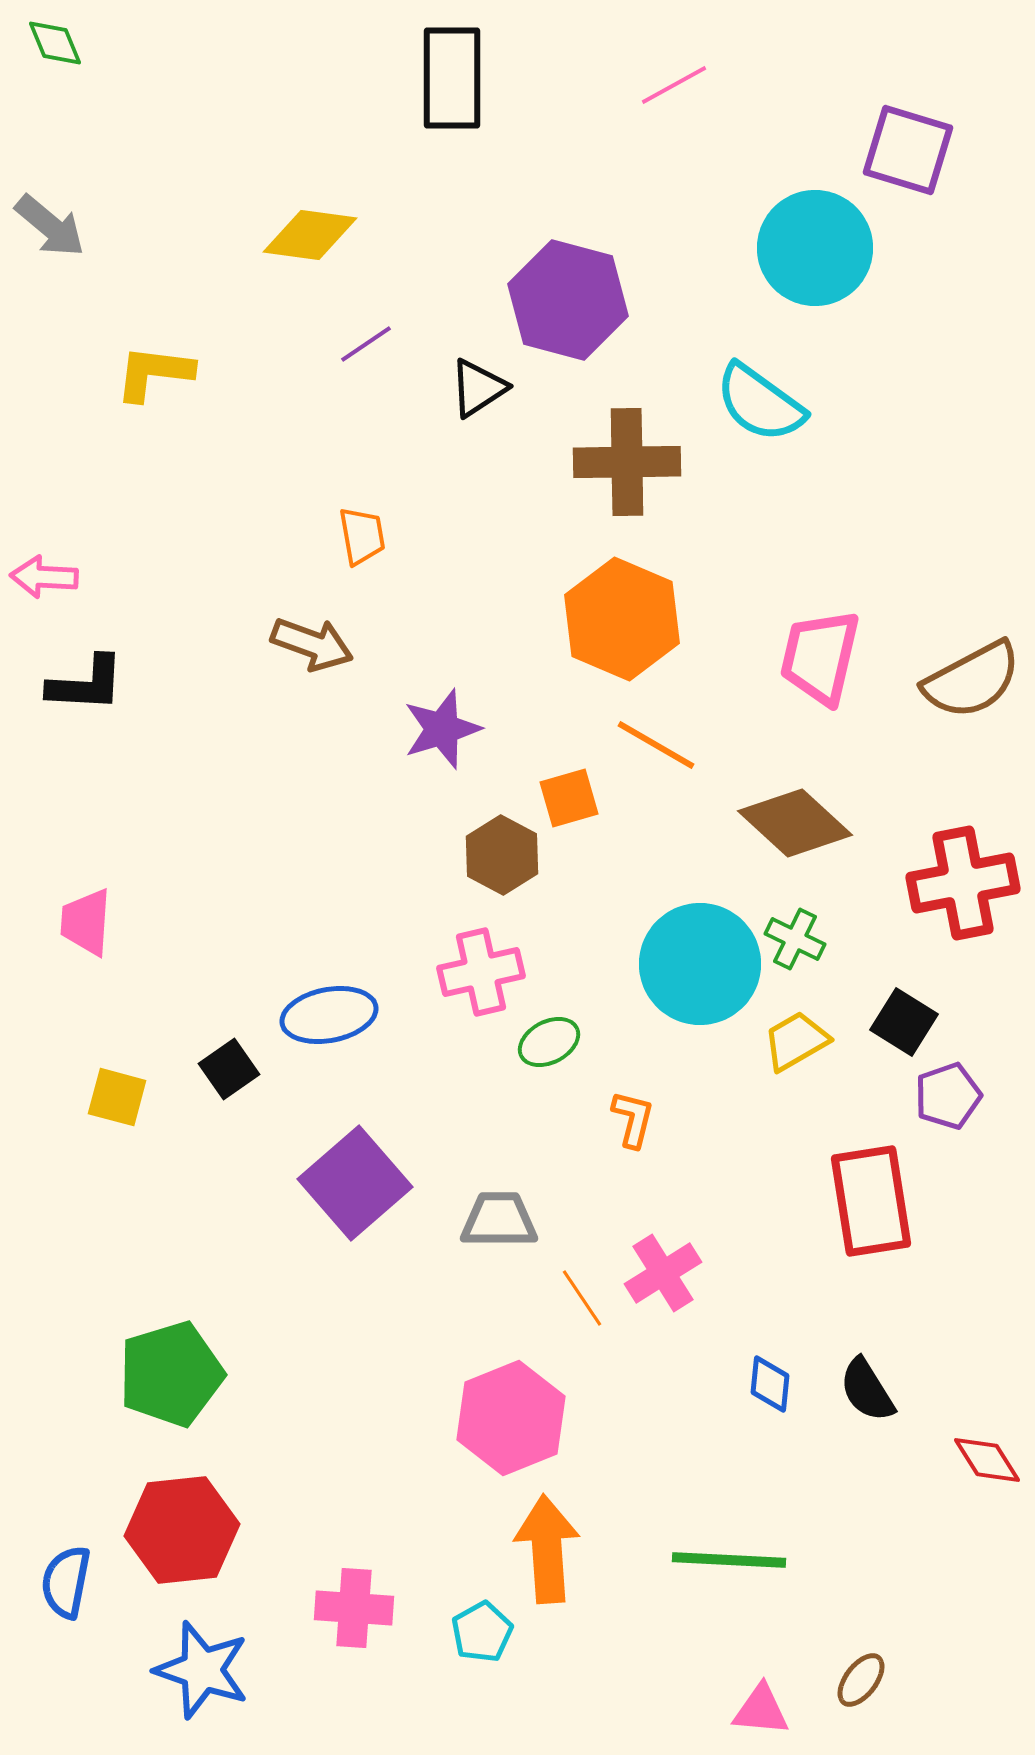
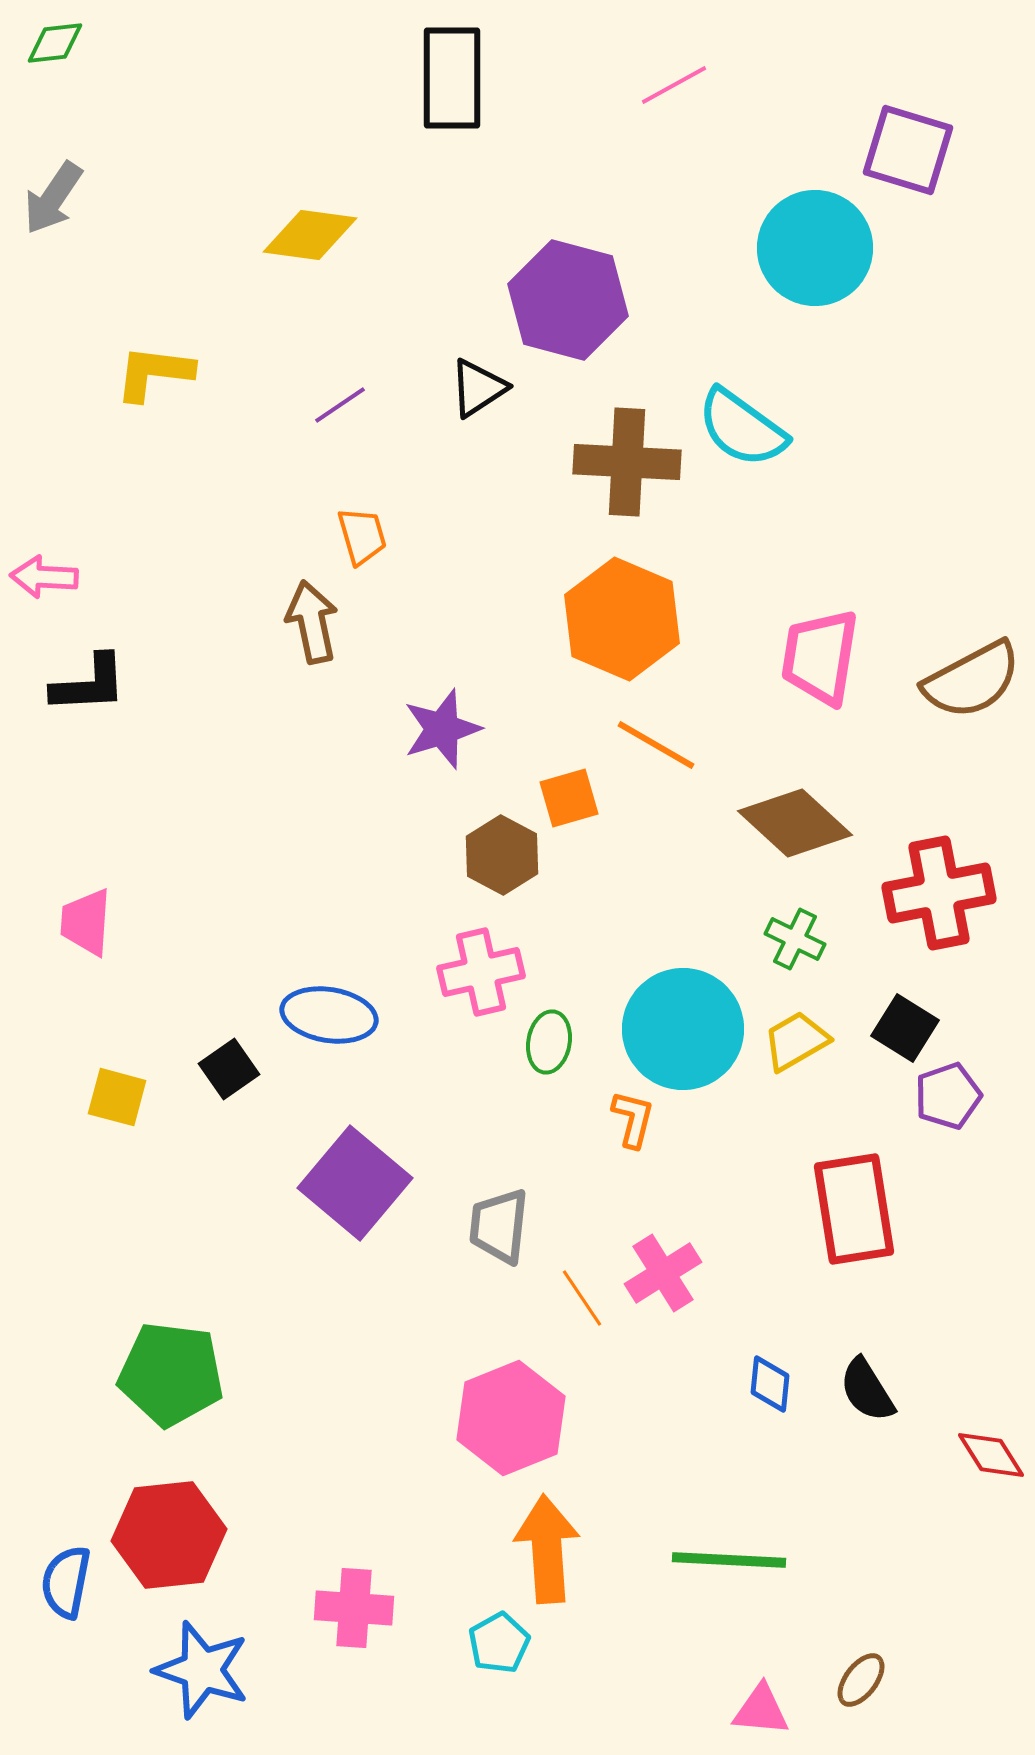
green diamond at (55, 43): rotated 74 degrees counterclockwise
gray arrow at (50, 226): moved 3 px right, 28 px up; rotated 84 degrees clockwise
purple line at (366, 344): moved 26 px left, 61 px down
cyan semicircle at (760, 403): moved 18 px left, 25 px down
brown cross at (627, 462): rotated 4 degrees clockwise
orange trapezoid at (362, 536): rotated 6 degrees counterclockwise
brown arrow at (312, 644): moved 22 px up; rotated 122 degrees counterclockwise
pink trapezoid at (820, 657): rotated 4 degrees counterclockwise
black L-shape at (86, 684): moved 3 px right; rotated 6 degrees counterclockwise
red cross at (963, 883): moved 24 px left, 10 px down
cyan circle at (700, 964): moved 17 px left, 65 px down
blue ellipse at (329, 1015): rotated 20 degrees clockwise
black square at (904, 1022): moved 1 px right, 6 px down
green ellipse at (549, 1042): rotated 52 degrees counterclockwise
purple square at (355, 1183): rotated 9 degrees counterclockwise
red rectangle at (871, 1201): moved 17 px left, 8 px down
gray trapezoid at (499, 1220): moved 6 px down; rotated 84 degrees counterclockwise
green pentagon at (171, 1374): rotated 24 degrees clockwise
red diamond at (987, 1460): moved 4 px right, 5 px up
red hexagon at (182, 1530): moved 13 px left, 5 px down
cyan pentagon at (482, 1632): moved 17 px right, 11 px down
